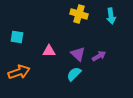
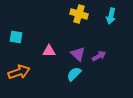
cyan arrow: rotated 21 degrees clockwise
cyan square: moved 1 px left
